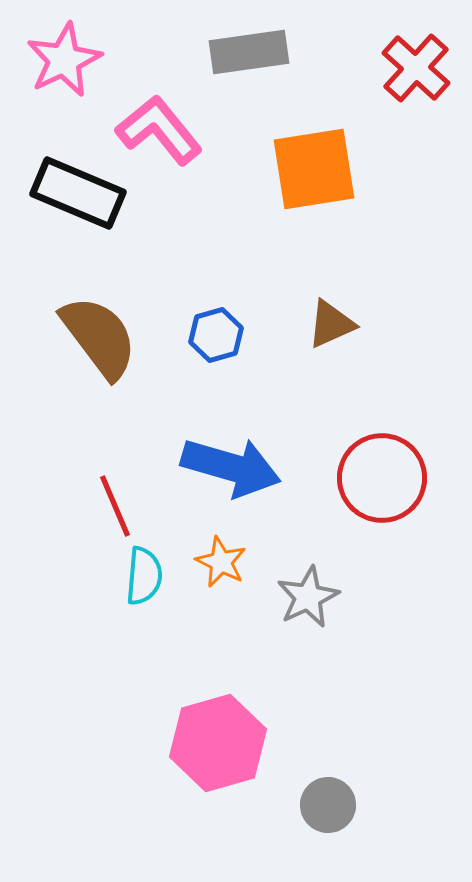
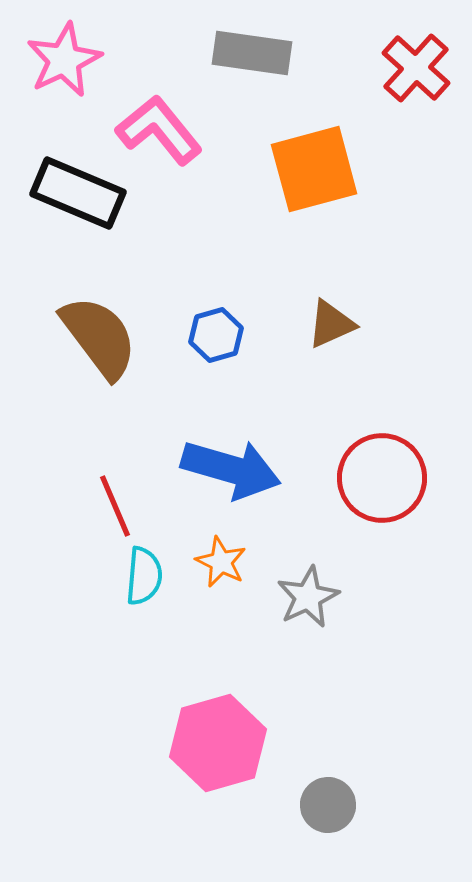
gray rectangle: moved 3 px right, 1 px down; rotated 16 degrees clockwise
orange square: rotated 6 degrees counterclockwise
blue arrow: moved 2 px down
